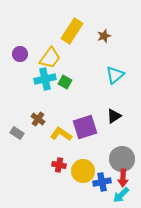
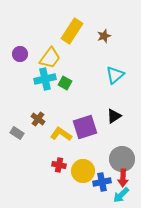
green square: moved 1 px down
